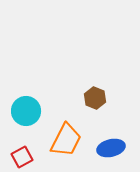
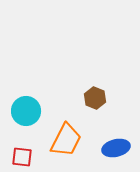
blue ellipse: moved 5 px right
red square: rotated 35 degrees clockwise
